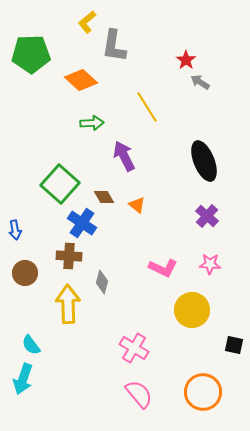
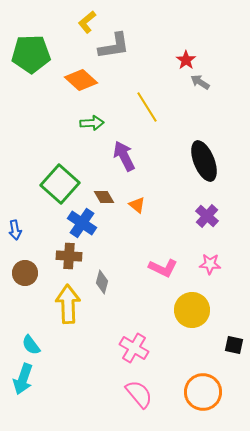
gray L-shape: rotated 108 degrees counterclockwise
